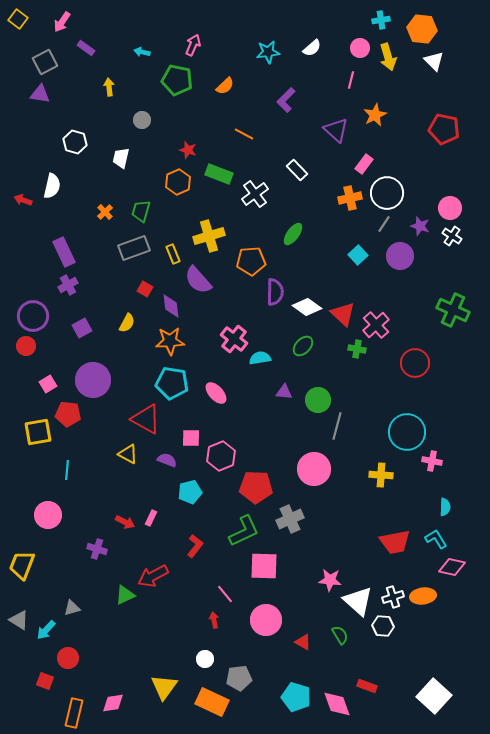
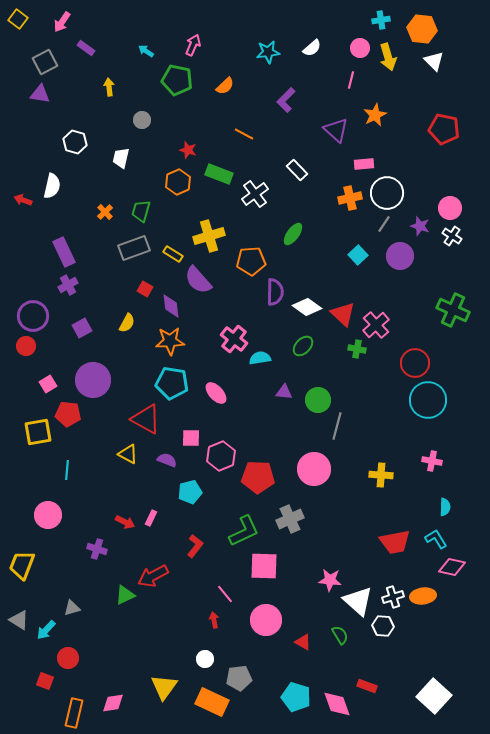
cyan arrow at (142, 52): moved 4 px right, 1 px up; rotated 21 degrees clockwise
pink rectangle at (364, 164): rotated 48 degrees clockwise
yellow rectangle at (173, 254): rotated 36 degrees counterclockwise
cyan circle at (407, 432): moved 21 px right, 32 px up
red pentagon at (256, 487): moved 2 px right, 10 px up
